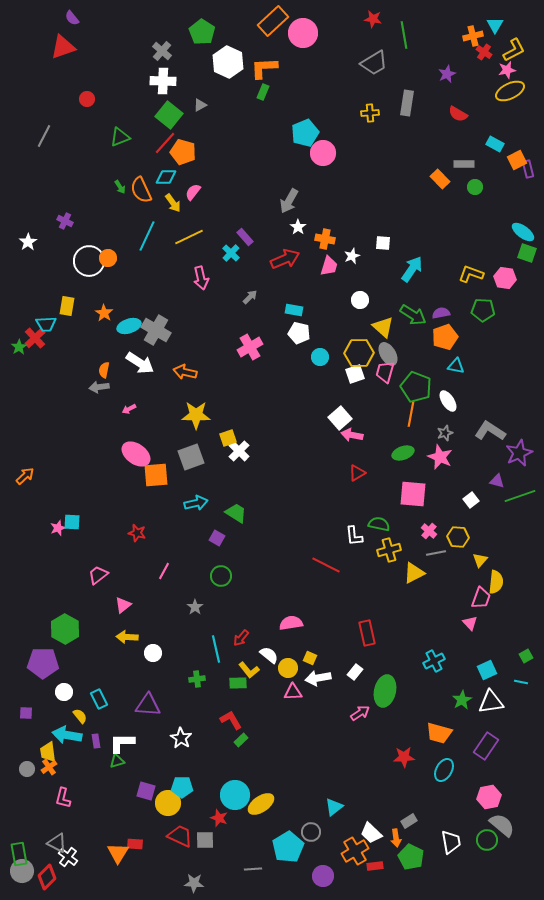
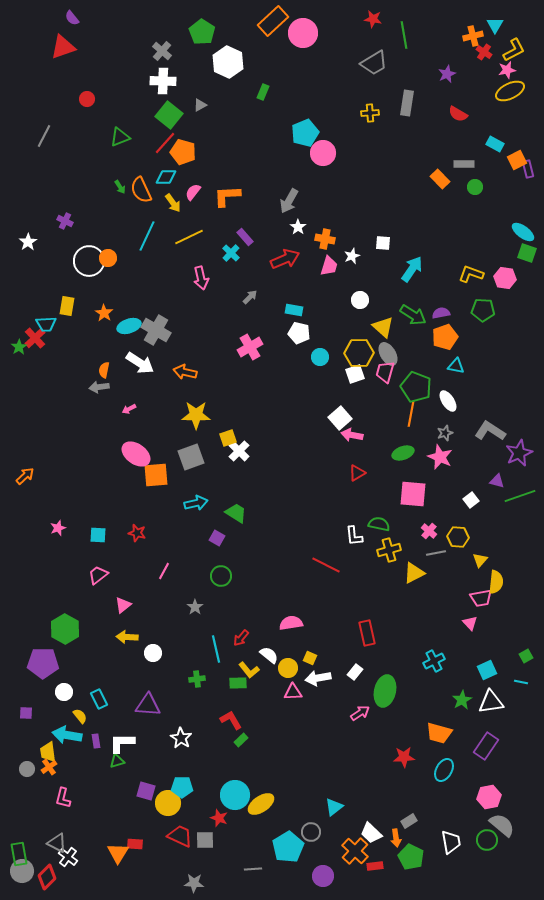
orange L-shape at (264, 68): moved 37 px left, 128 px down
cyan square at (72, 522): moved 26 px right, 13 px down
pink trapezoid at (481, 598): rotated 60 degrees clockwise
orange cross at (355, 851): rotated 16 degrees counterclockwise
